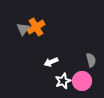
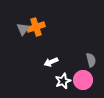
orange cross: rotated 12 degrees clockwise
pink circle: moved 1 px right, 1 px up
